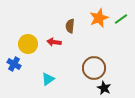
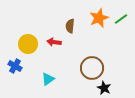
blue cross: moved 1 px right, 2 px down
brown circle: moved 2 px left
